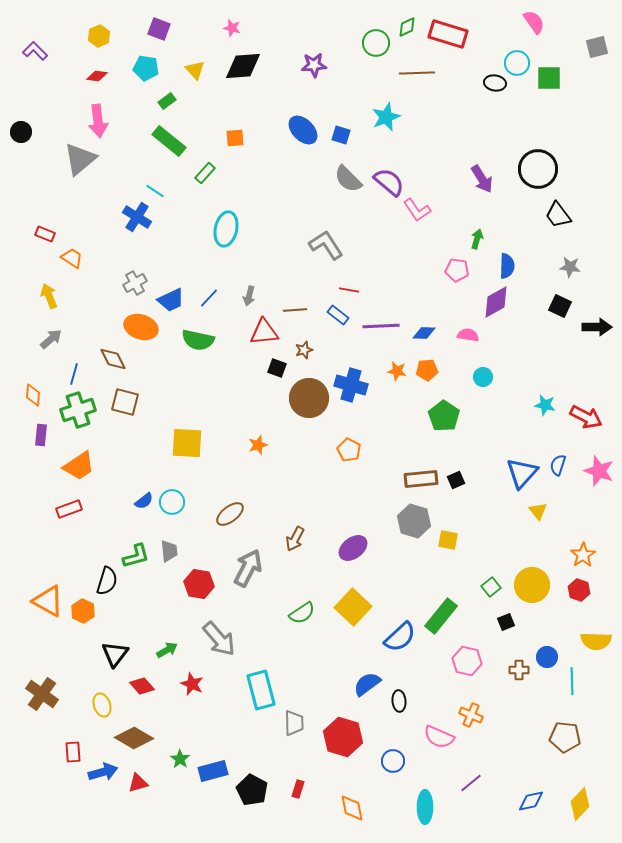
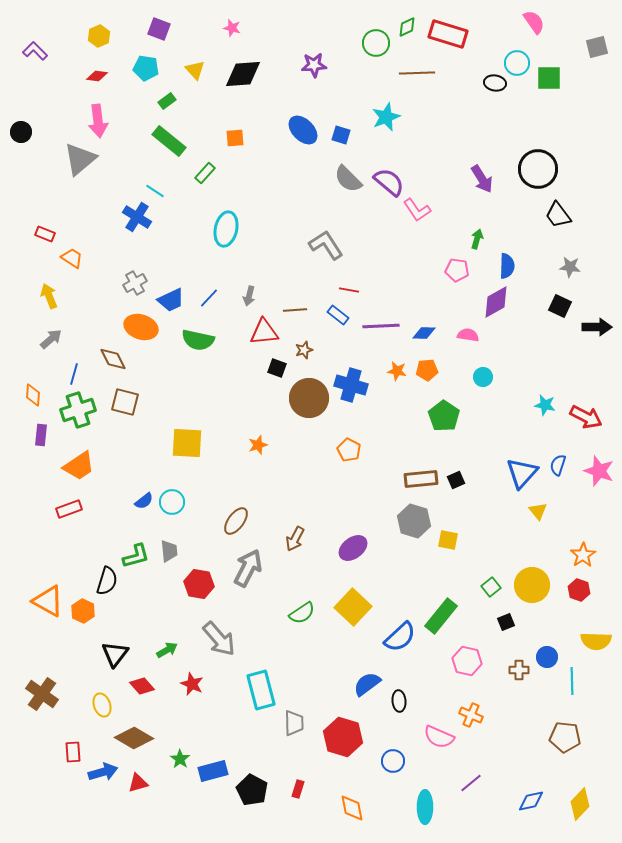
black diamond at (243, 66): moved 8 px down
brown ellipse at (230, 514): moved 6 px right, 7 px down; rotated 16 degrees counterclockwise
